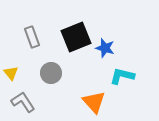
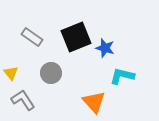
gray rectangle: rotated 35 degrees counterclockwise
gray L-shape: moved 2 px up
